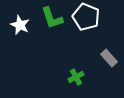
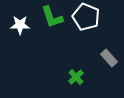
green L-shape: moved 1 px up
white star: rotated 24 degrees counterclockwise
green cross: rotated 14 degrees counterclockwise
